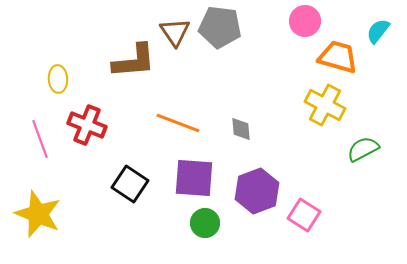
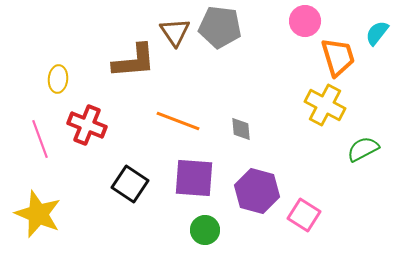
cyan semicircle: moved 1 px left, 2 px down
orange trapezoid: rotated 57 degrees clockwise
yellow ellipse: rotated 8 degrees clockwise
orange line: moved 2 px up
purple hexagon: rotated 24 degrees counterclockwise
green circle: moved 7 px down
